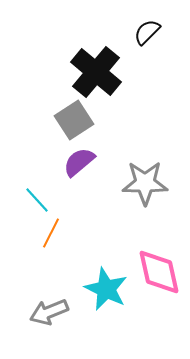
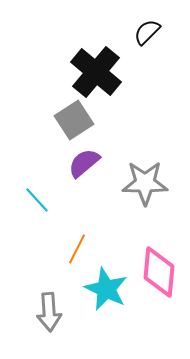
purple semicircle: moved 5 px right, 1 px down
orange line: moved 26 px right, 16 px down
pink diamond: rotated 18 degrees clockwise
gray arrow: rotated 72 degrees counterclockwise
